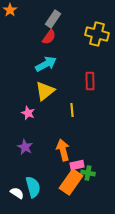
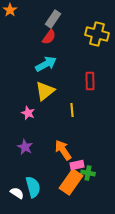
orange arrow: rotated 20 degrees counterclockwise
